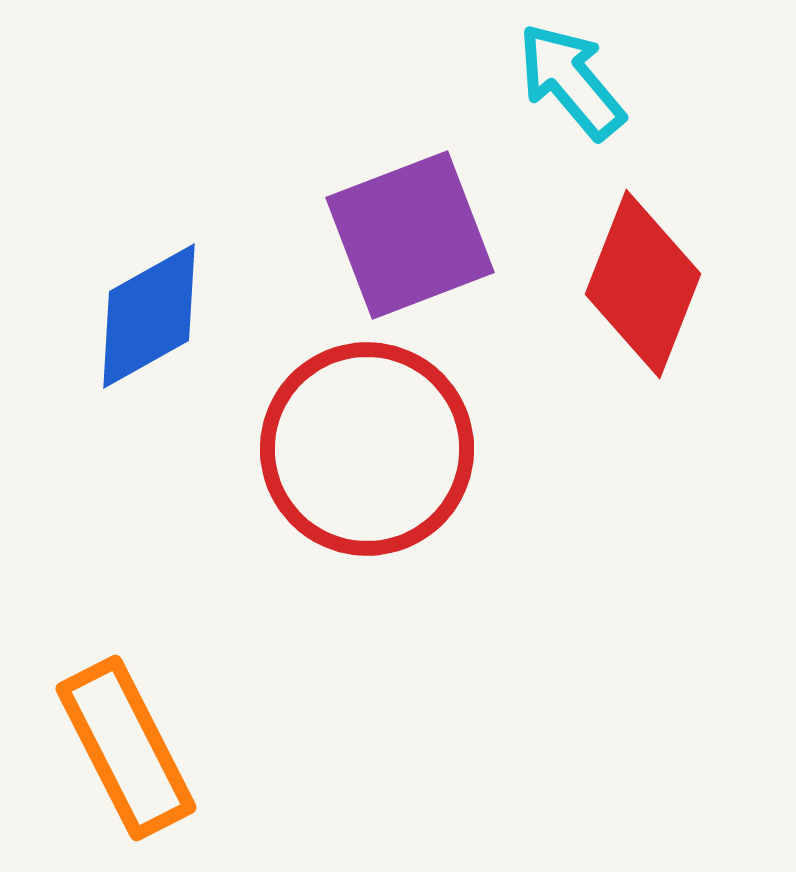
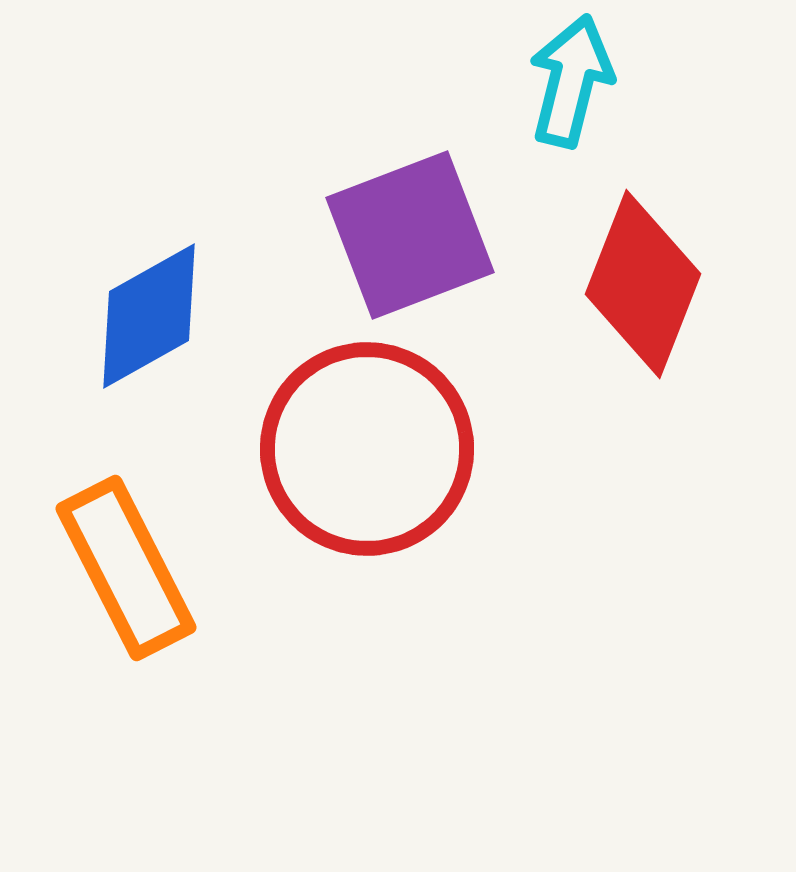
cyan arrow: rotated 54 degrees clockwise
orange rectangle: moved 180 px up
